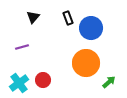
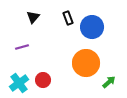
blue circle: moved 1 px right, 1 px up
